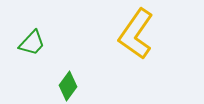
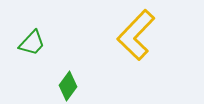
yellow L-shape: moved 1 px down; rotated 9 degrees clockwise
